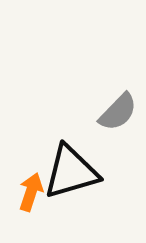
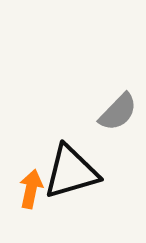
orange arrow: moved 3 px up; rotated 6 degrees counterclockwise
